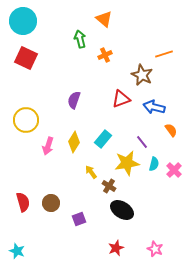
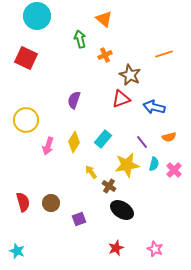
cyan circle: moved 14 px right, 5 px up
brown star: moved 12 px left
orange semicircle: moved 2 px left, 7 px down; rotated 112 degrees clockwise
yellow star: moved 2 px down
